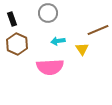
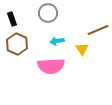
cyan arrow: moved 1 px left
pink semicircle: moved 1 px right, 1 px up
